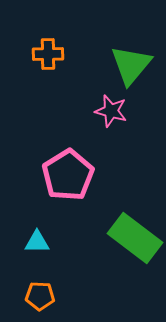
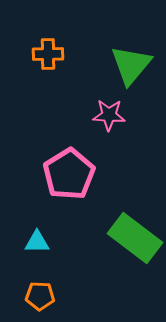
pink star: moved 2 px left, 4 px down; rotated 12 degrees counterclockwise
pink pentagon: moved 1 px right, 1 px up
